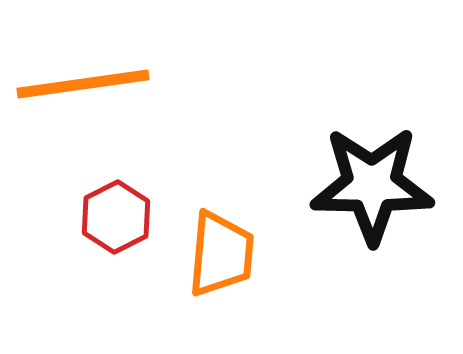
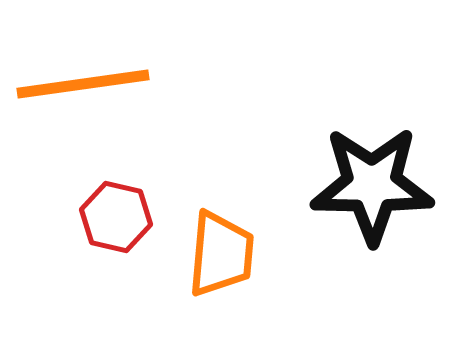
red hexagon: rotated 20 degrees counterclockwise
